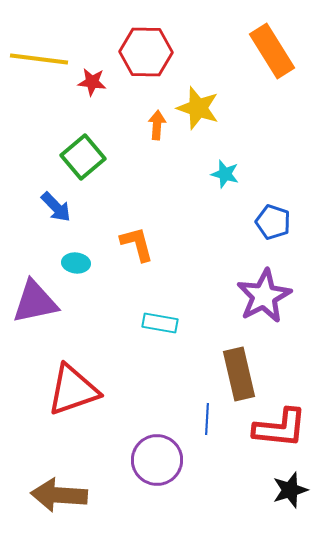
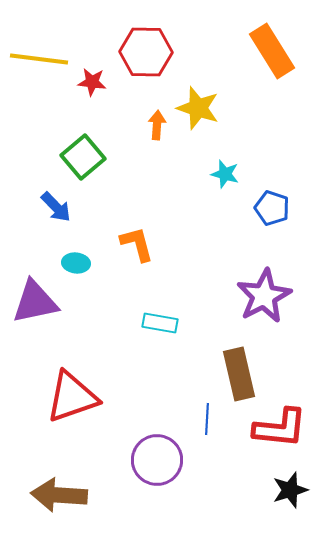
blue pentagon: moved 1 px left, 14 px up
red triangle: moved 1 px left, 7 px down
